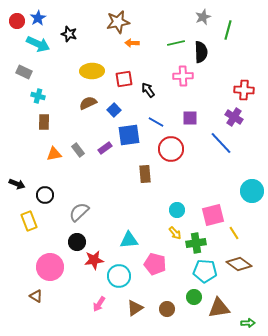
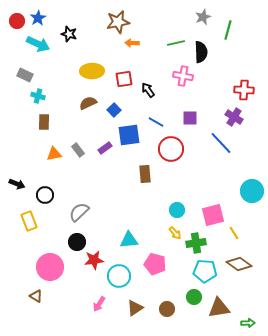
gray rectangle at (24, 72): moved 1 px right, 3 px down
pink cross at (183, 76): rotated 12 degrees clockwise
